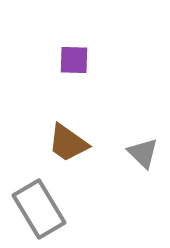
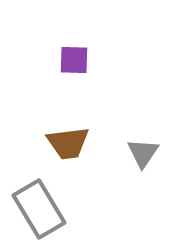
brown trapezoid: rotated 42 degrees counterclockwise
gray triangle: rotated 20 degrees clockwise
